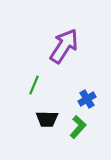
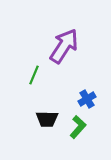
green line: moved 10 px up
